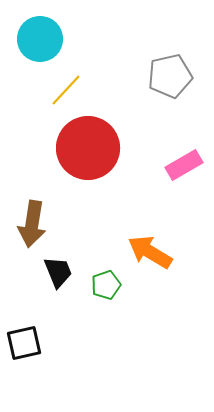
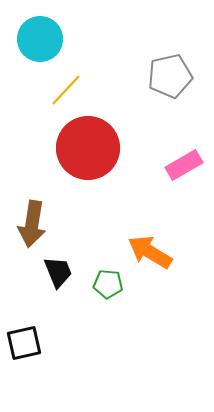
green pentagon: moved 2 px right, 1 px up; rotated 24 degrees clockwise
